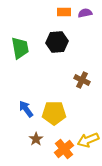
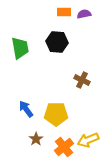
purple semicircle: moved 1 px left, 1 px down
black hexagon: rotated 10 degrees clockwise
yellow pentagon: moved 2 px right, 1 px down
orange cross: moved 2 px up
